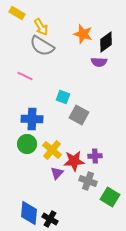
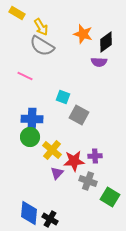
green circle: moved 3 px right, 7 px up
